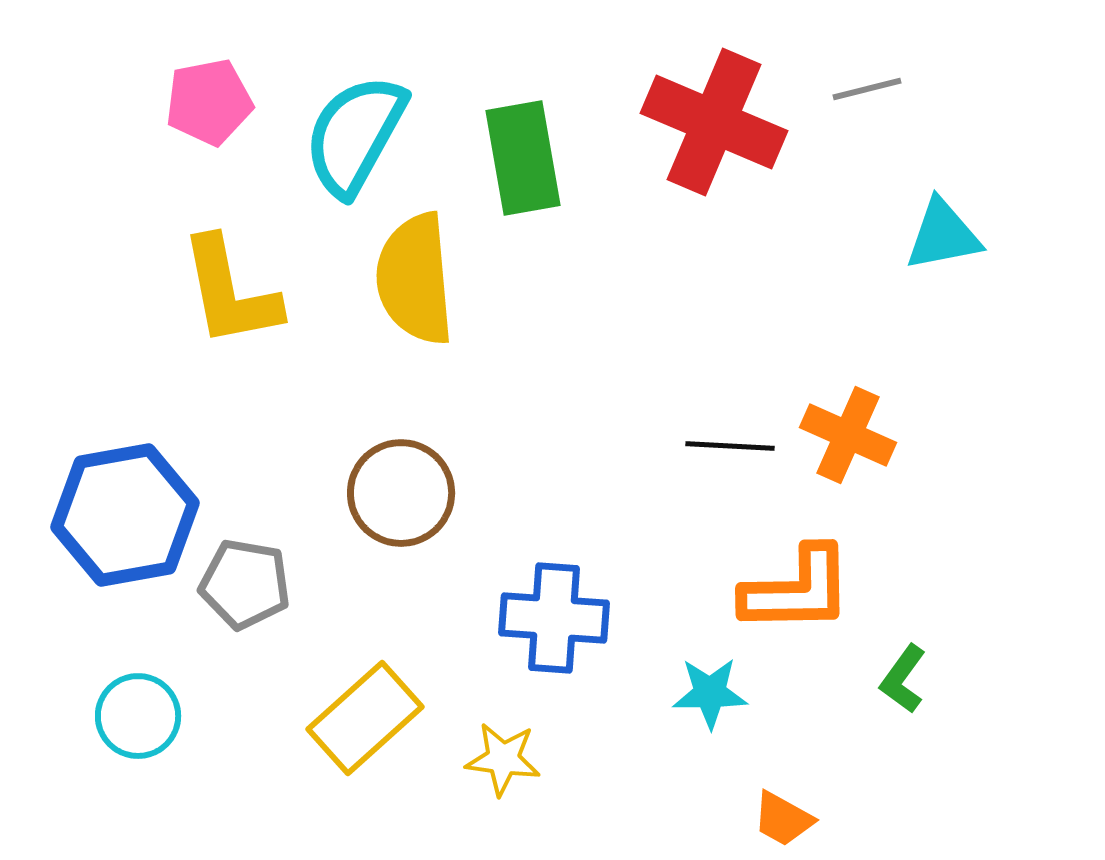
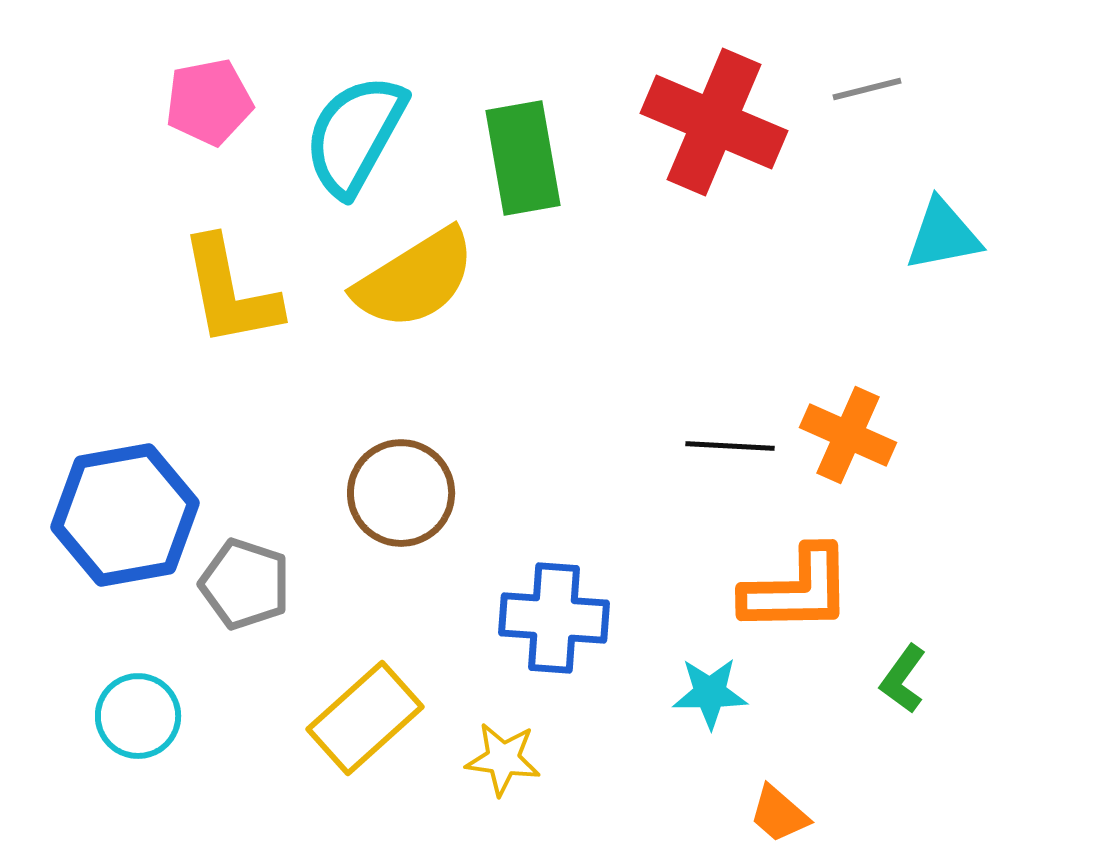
yellow semicircle: rotated 117 degrees counterclockwise
gray pentagon: rotated 8 degrees clockwise
orange trapezoid: moved 4 px left, 5 px up; rotated 12 degrees clockwise
